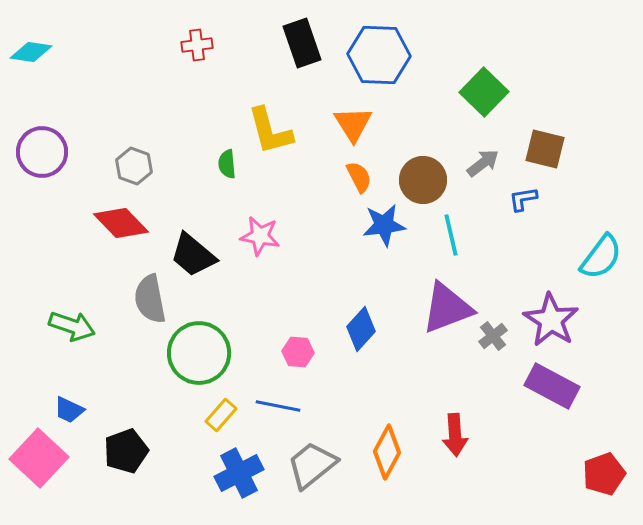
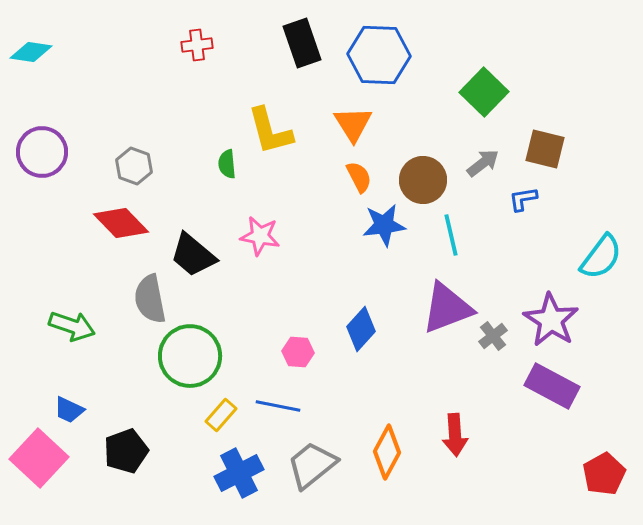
green circle: moved 9 px left, 3 px down
red pentagon: rotated 9 degrees counterclockwise
